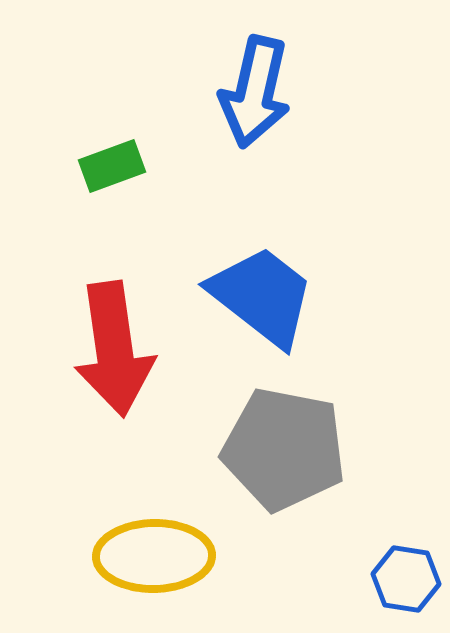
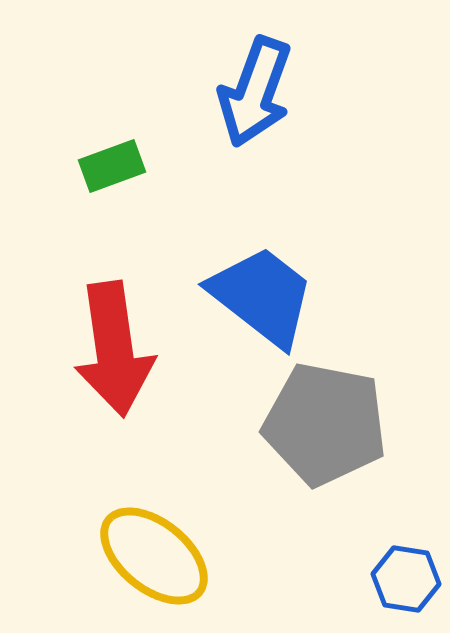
blue arrow: rotated 7 degrees clockwise
gray pentagon: moved 41 px right, 25 px up
yellow ellipse: rotated 40 degrees clockwise
